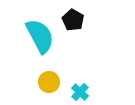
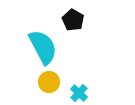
cyan semicircle: moved 3 px right, 11 px down
cyan cross: moved 1 px left, 1 px down
